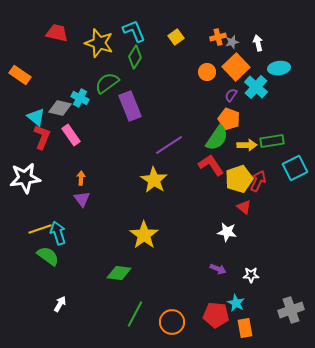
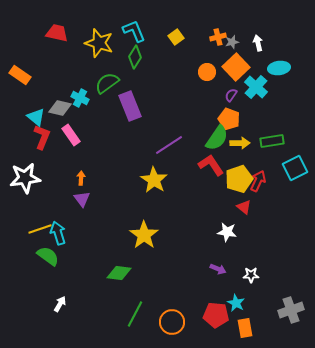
yellow arrow at (247, 145): moved 7 px left, 2 px up
